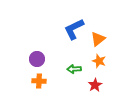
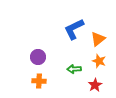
purple circle: moved 1 px right, 2 px up
